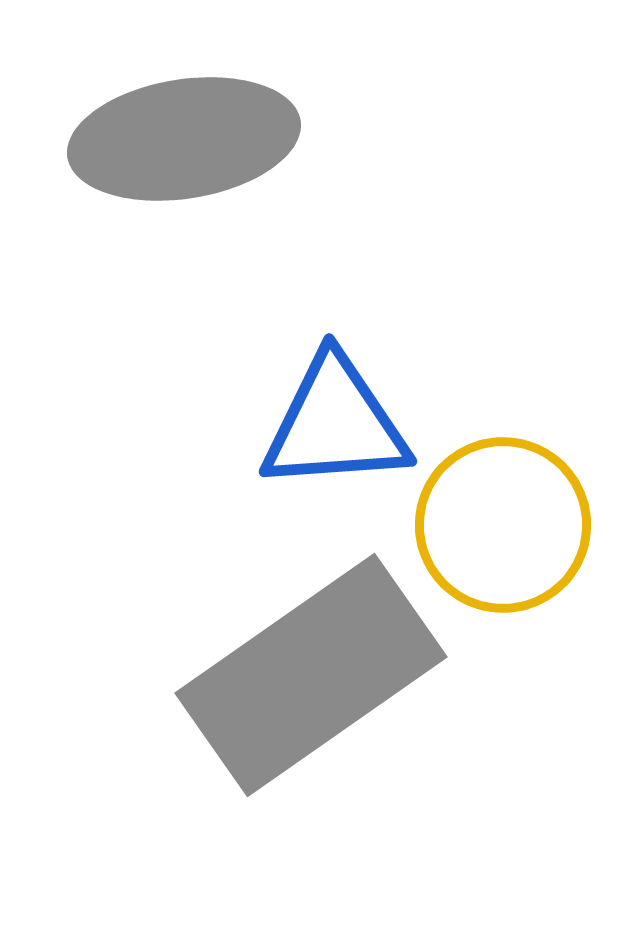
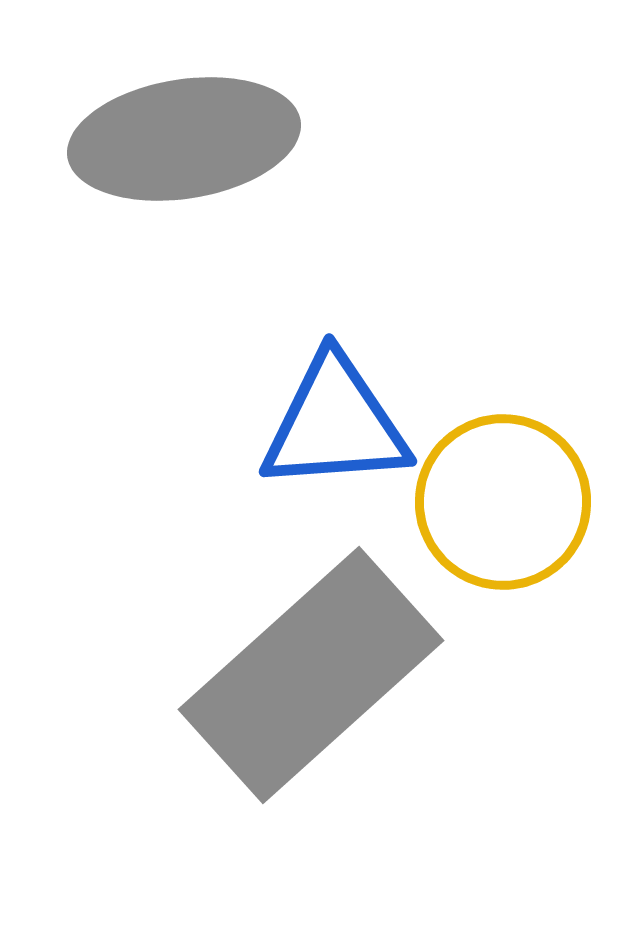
yellow circle: moved 23 px up
gray rectangle: rotated 7 degrees counterclockwise
